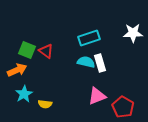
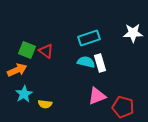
red pentagon: rotated 15 degrees counterclockwise
